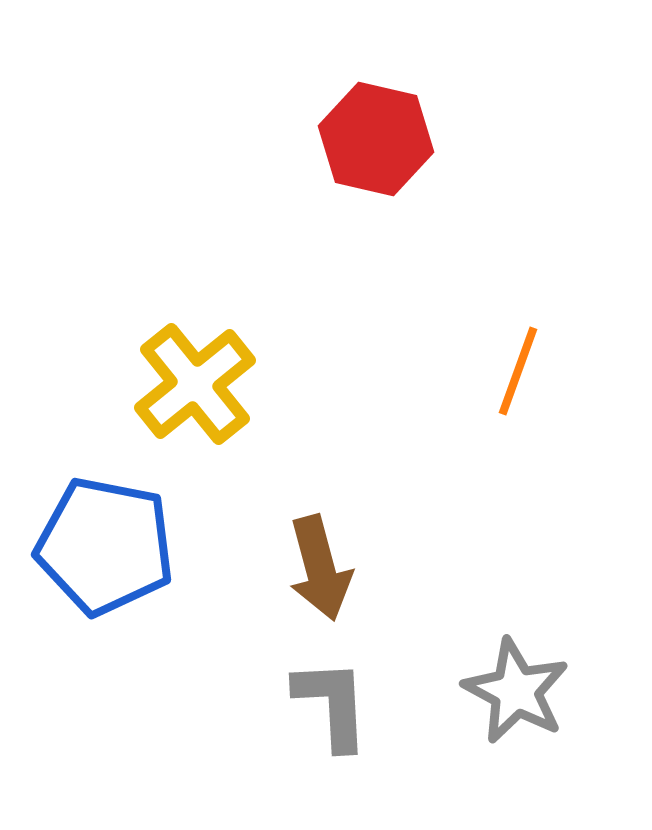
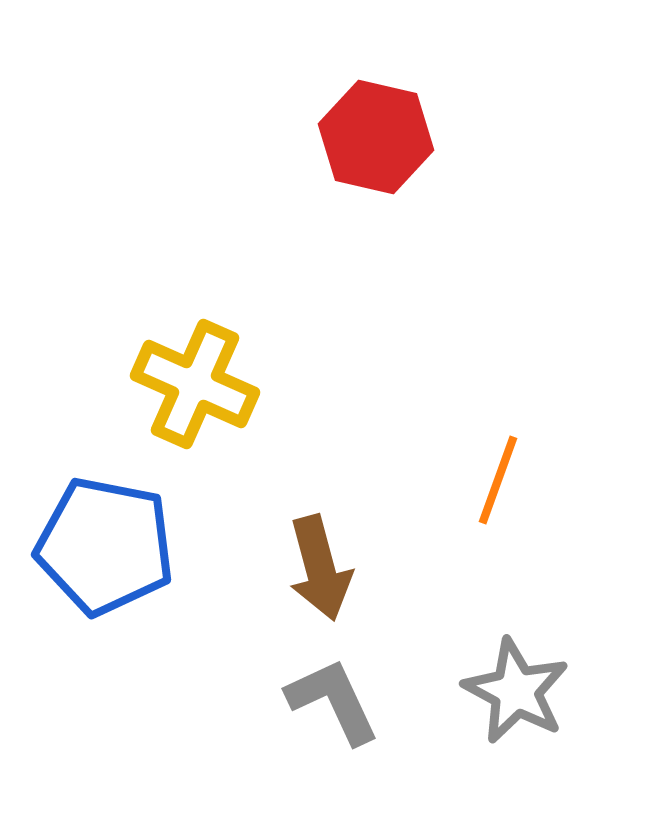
red hexagon: moved 2 px up
orange line: moved 20 px left, 109 px down
yellow cross: rotated 27 degrees counterclockwise
gray L-shape: moved 1 px right, 3 px up; rotated 22 degrees counterclockwise
